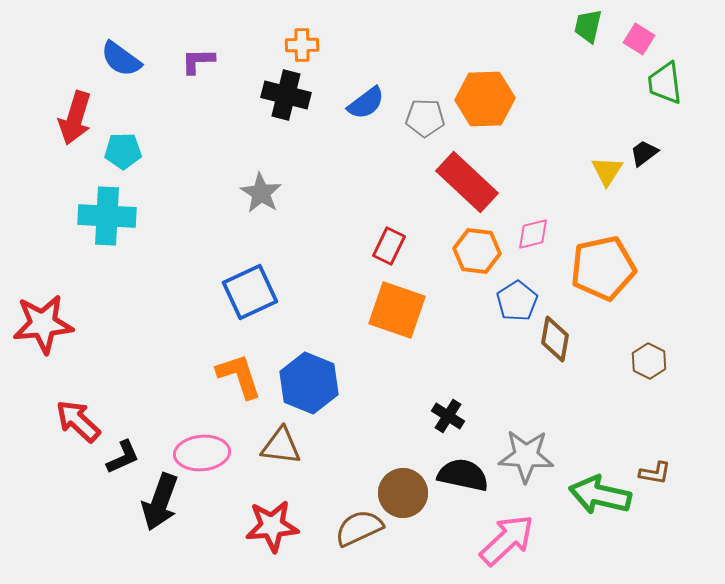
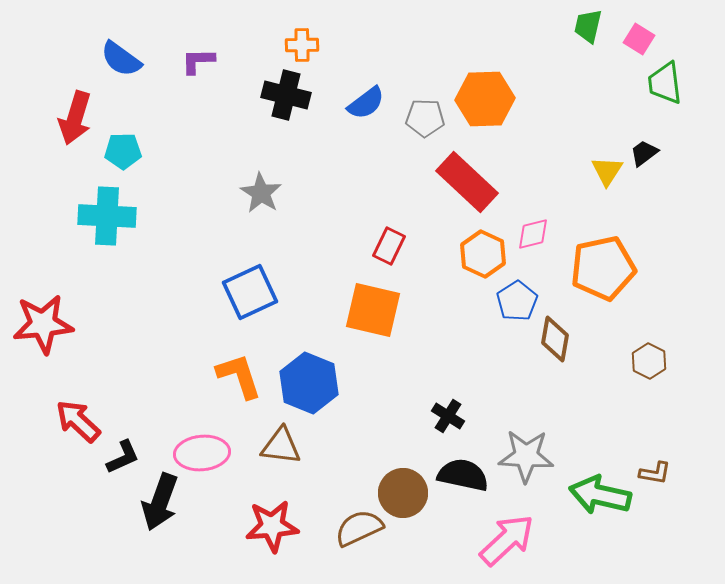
orange hexagon at (477, 251): moved 6 px right, 3 px down; rotated 18 degrees clockwise
orange square at (397, 310): moved 24 px left; rotated 6 degrees counterclockwise
